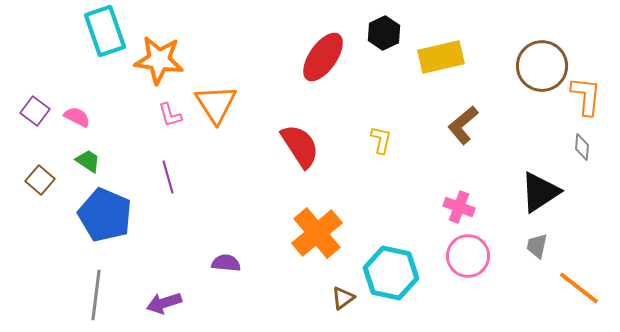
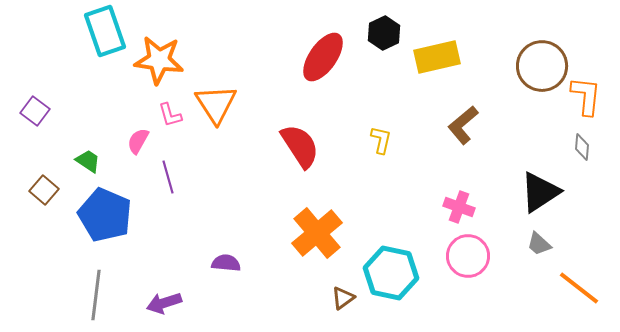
yellow rectangle: moved 4 px left
pink semicircle: moved 61 px right, 24 px down; rotated 88 degrees counterclockwise
brown square: moved 4 px right, 10 px down
gray trapezoid: moved 2 px right, 2 px up; rotated 60 degrees counterclockwise
